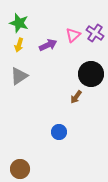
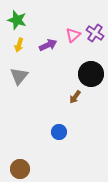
green star: moved 2 px left, 3 px up
gray triangle: rotated 18 degrees counterclockwise
brown arrow: moved 1 px left
